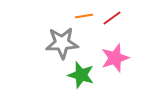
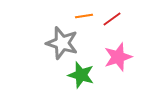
red line: moved 1 px down
gray star: rotated 20 degrees clockwise
pink star: moved 3 px right, 1 px up
